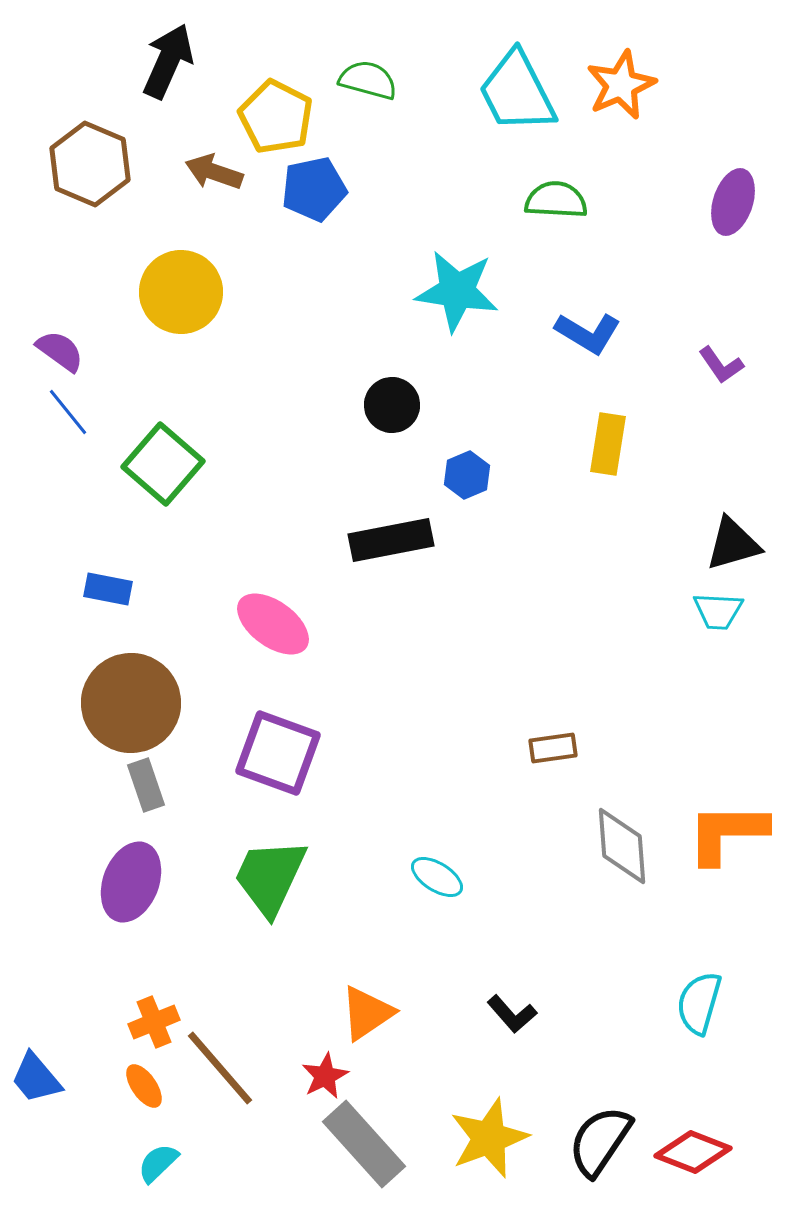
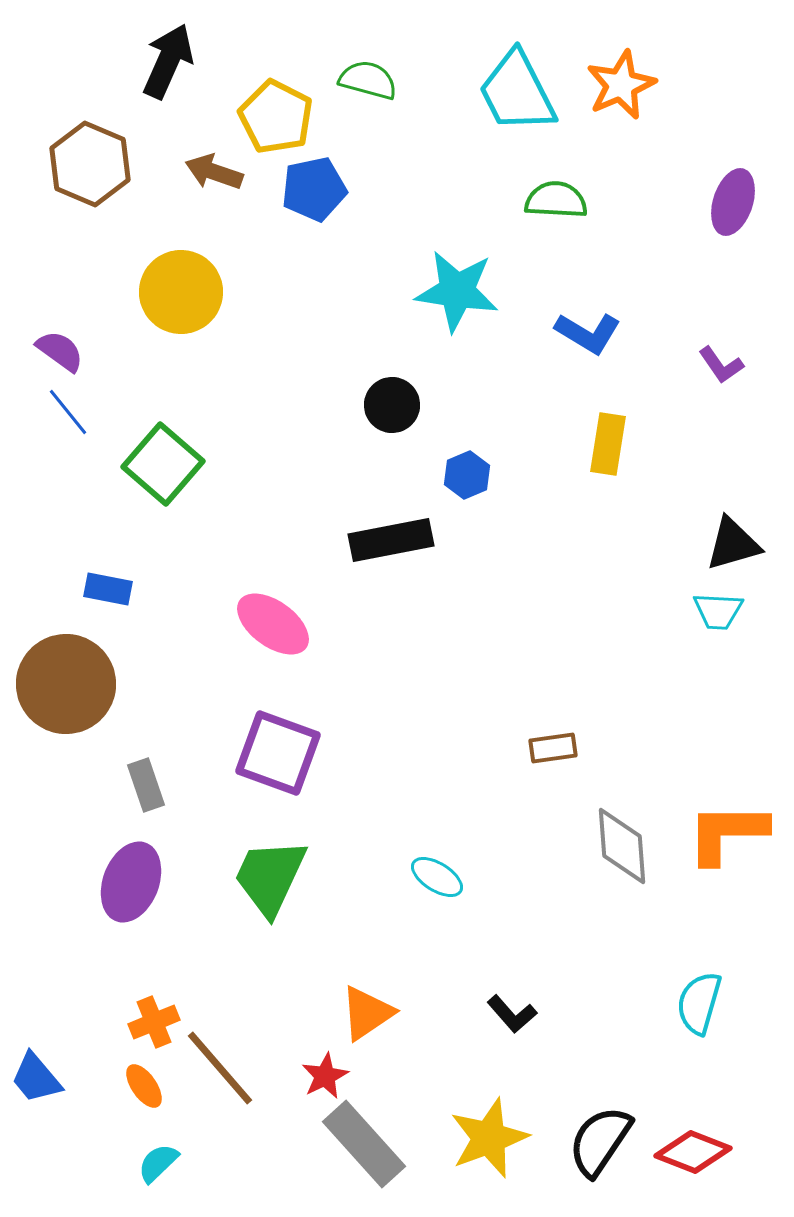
brown circle at (131, 703): moved 65 px left, 19 px up
